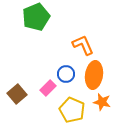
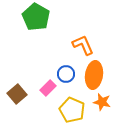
green pentagon: rotated 20 degrees counterclockwise
